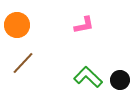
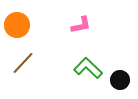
pink L-shape: moved 3 px left
green L-shape: moved 9 px up
